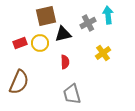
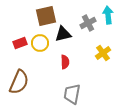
gray trapezoid: rotated 25 degrees clockwise
